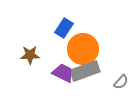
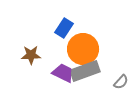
brown star: moved 1 px right
